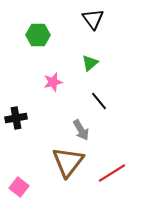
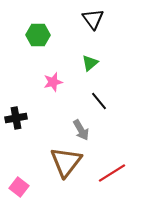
brown triangle: moved 2 px left
